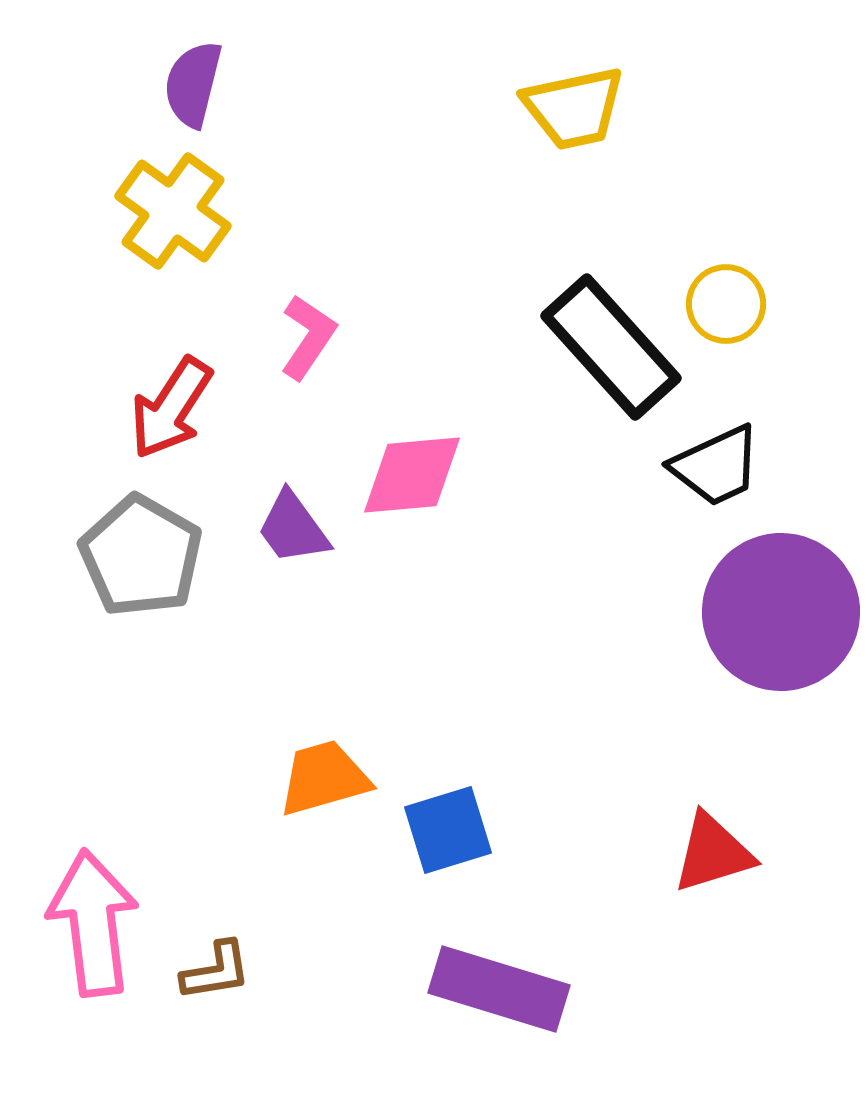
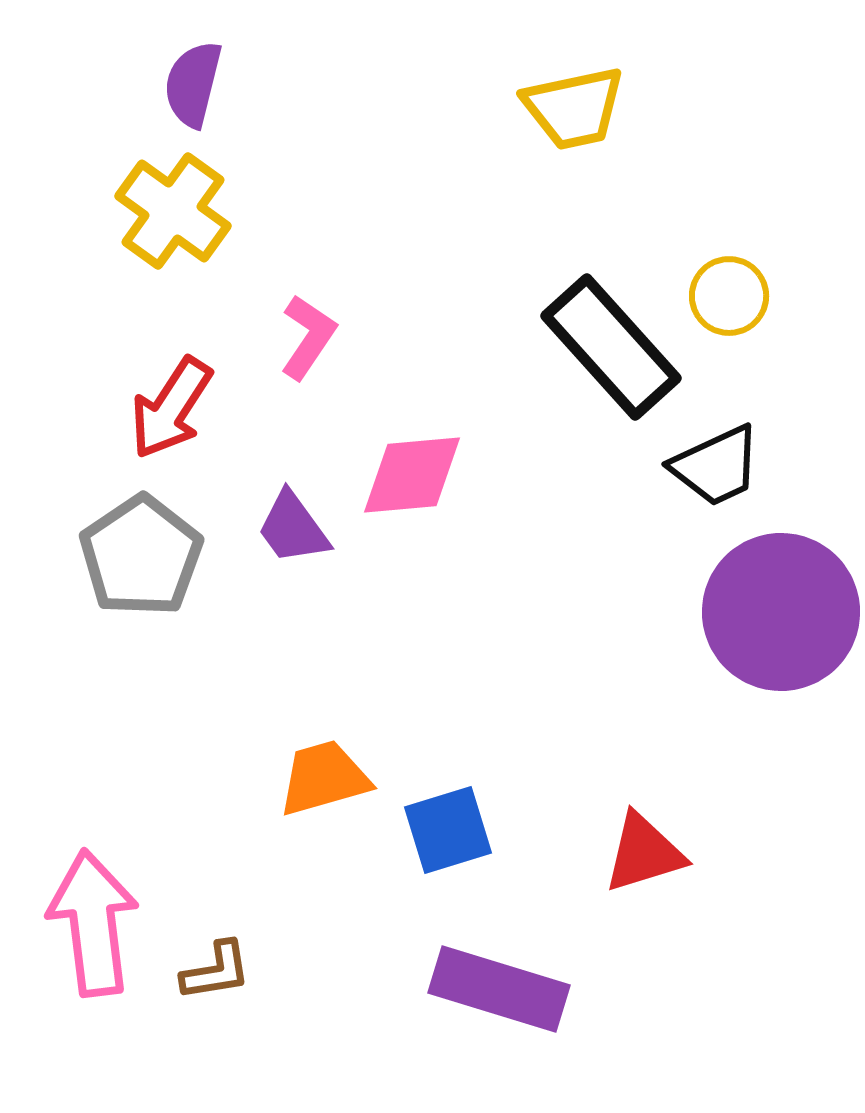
yellow circle: moved 3 px right, 8 px up
gray pentagon: rotated 8 degrees clockwise
red triangle: moved 69 px left
